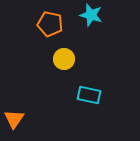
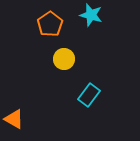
orange pentagon: rotated 25 degrees clockwise
cyan rectangle: rotated 65 degrees counterclockwise
orange triangle: rotated 35 degrees counterclockwise
